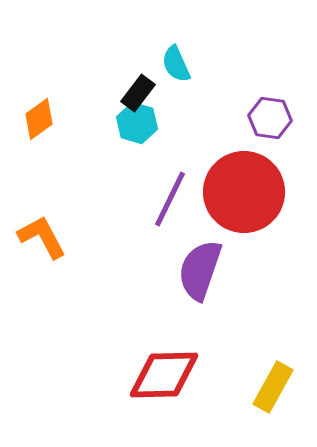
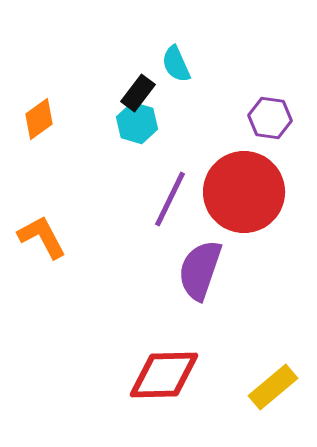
yellow rectangle: rotated 21 degrees clockwise
